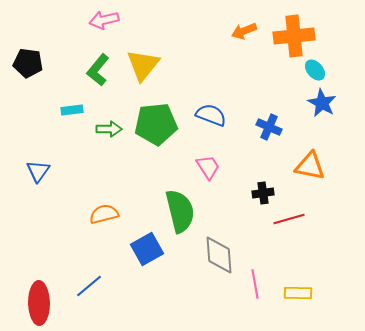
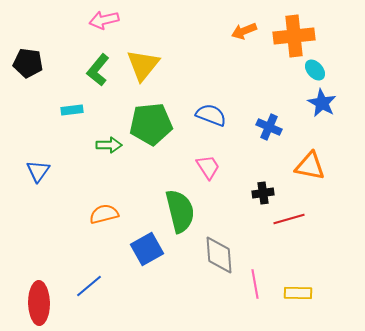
green pentagon: moved 5 px left
green arrow: moved 16 px down
